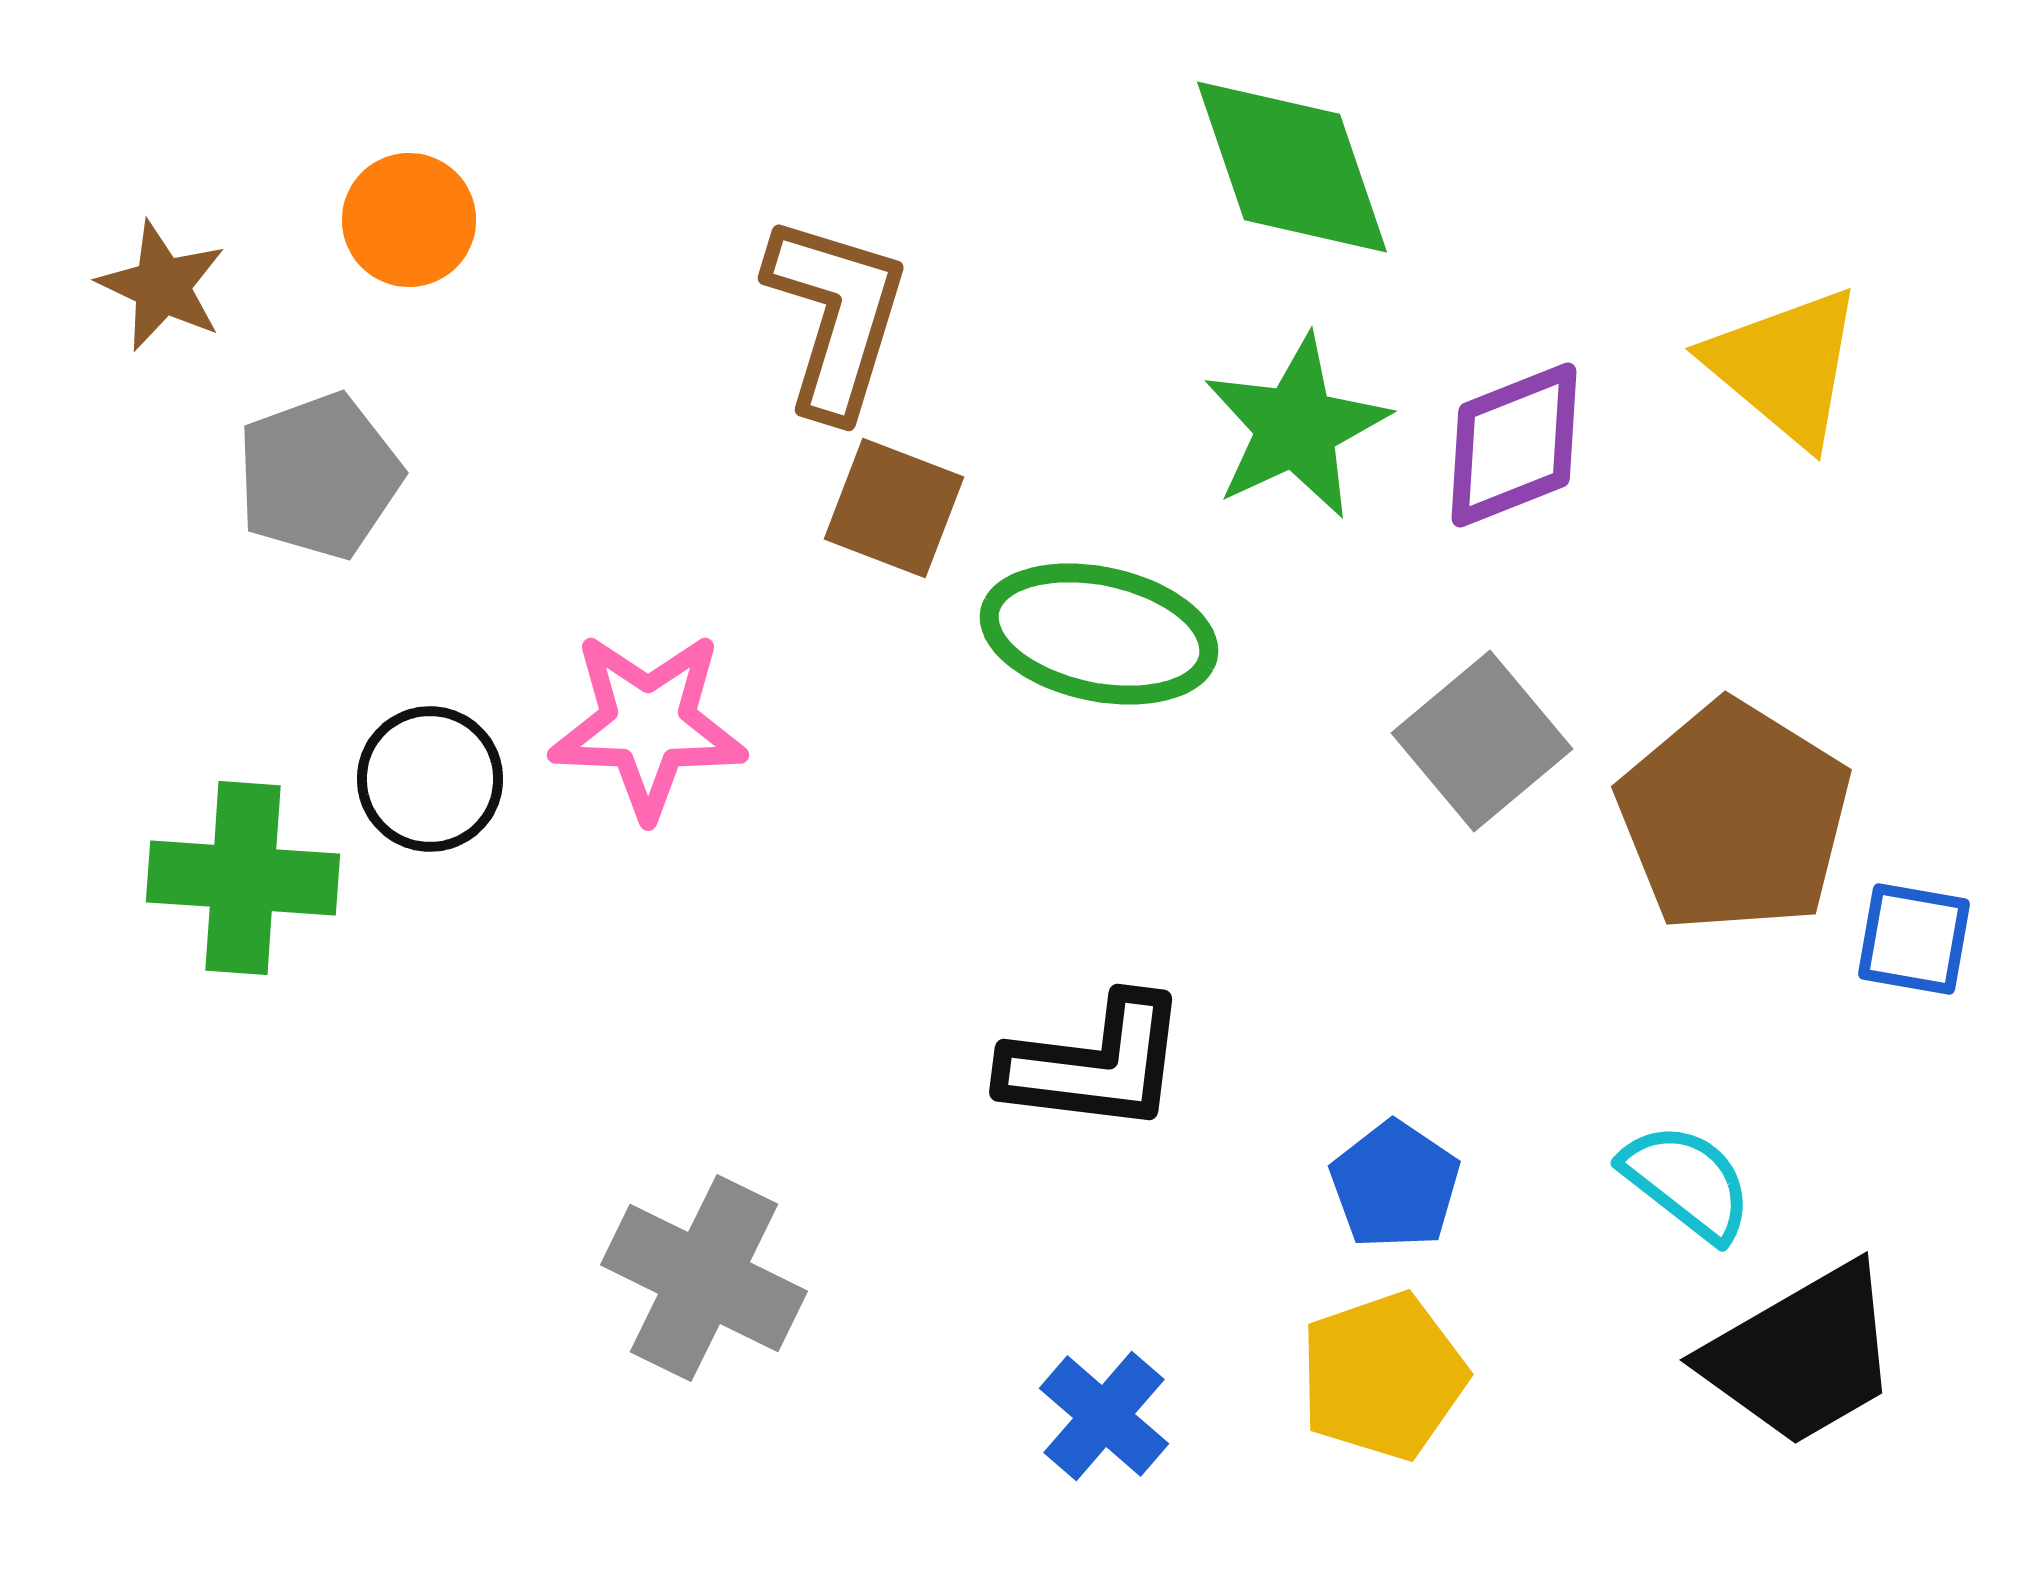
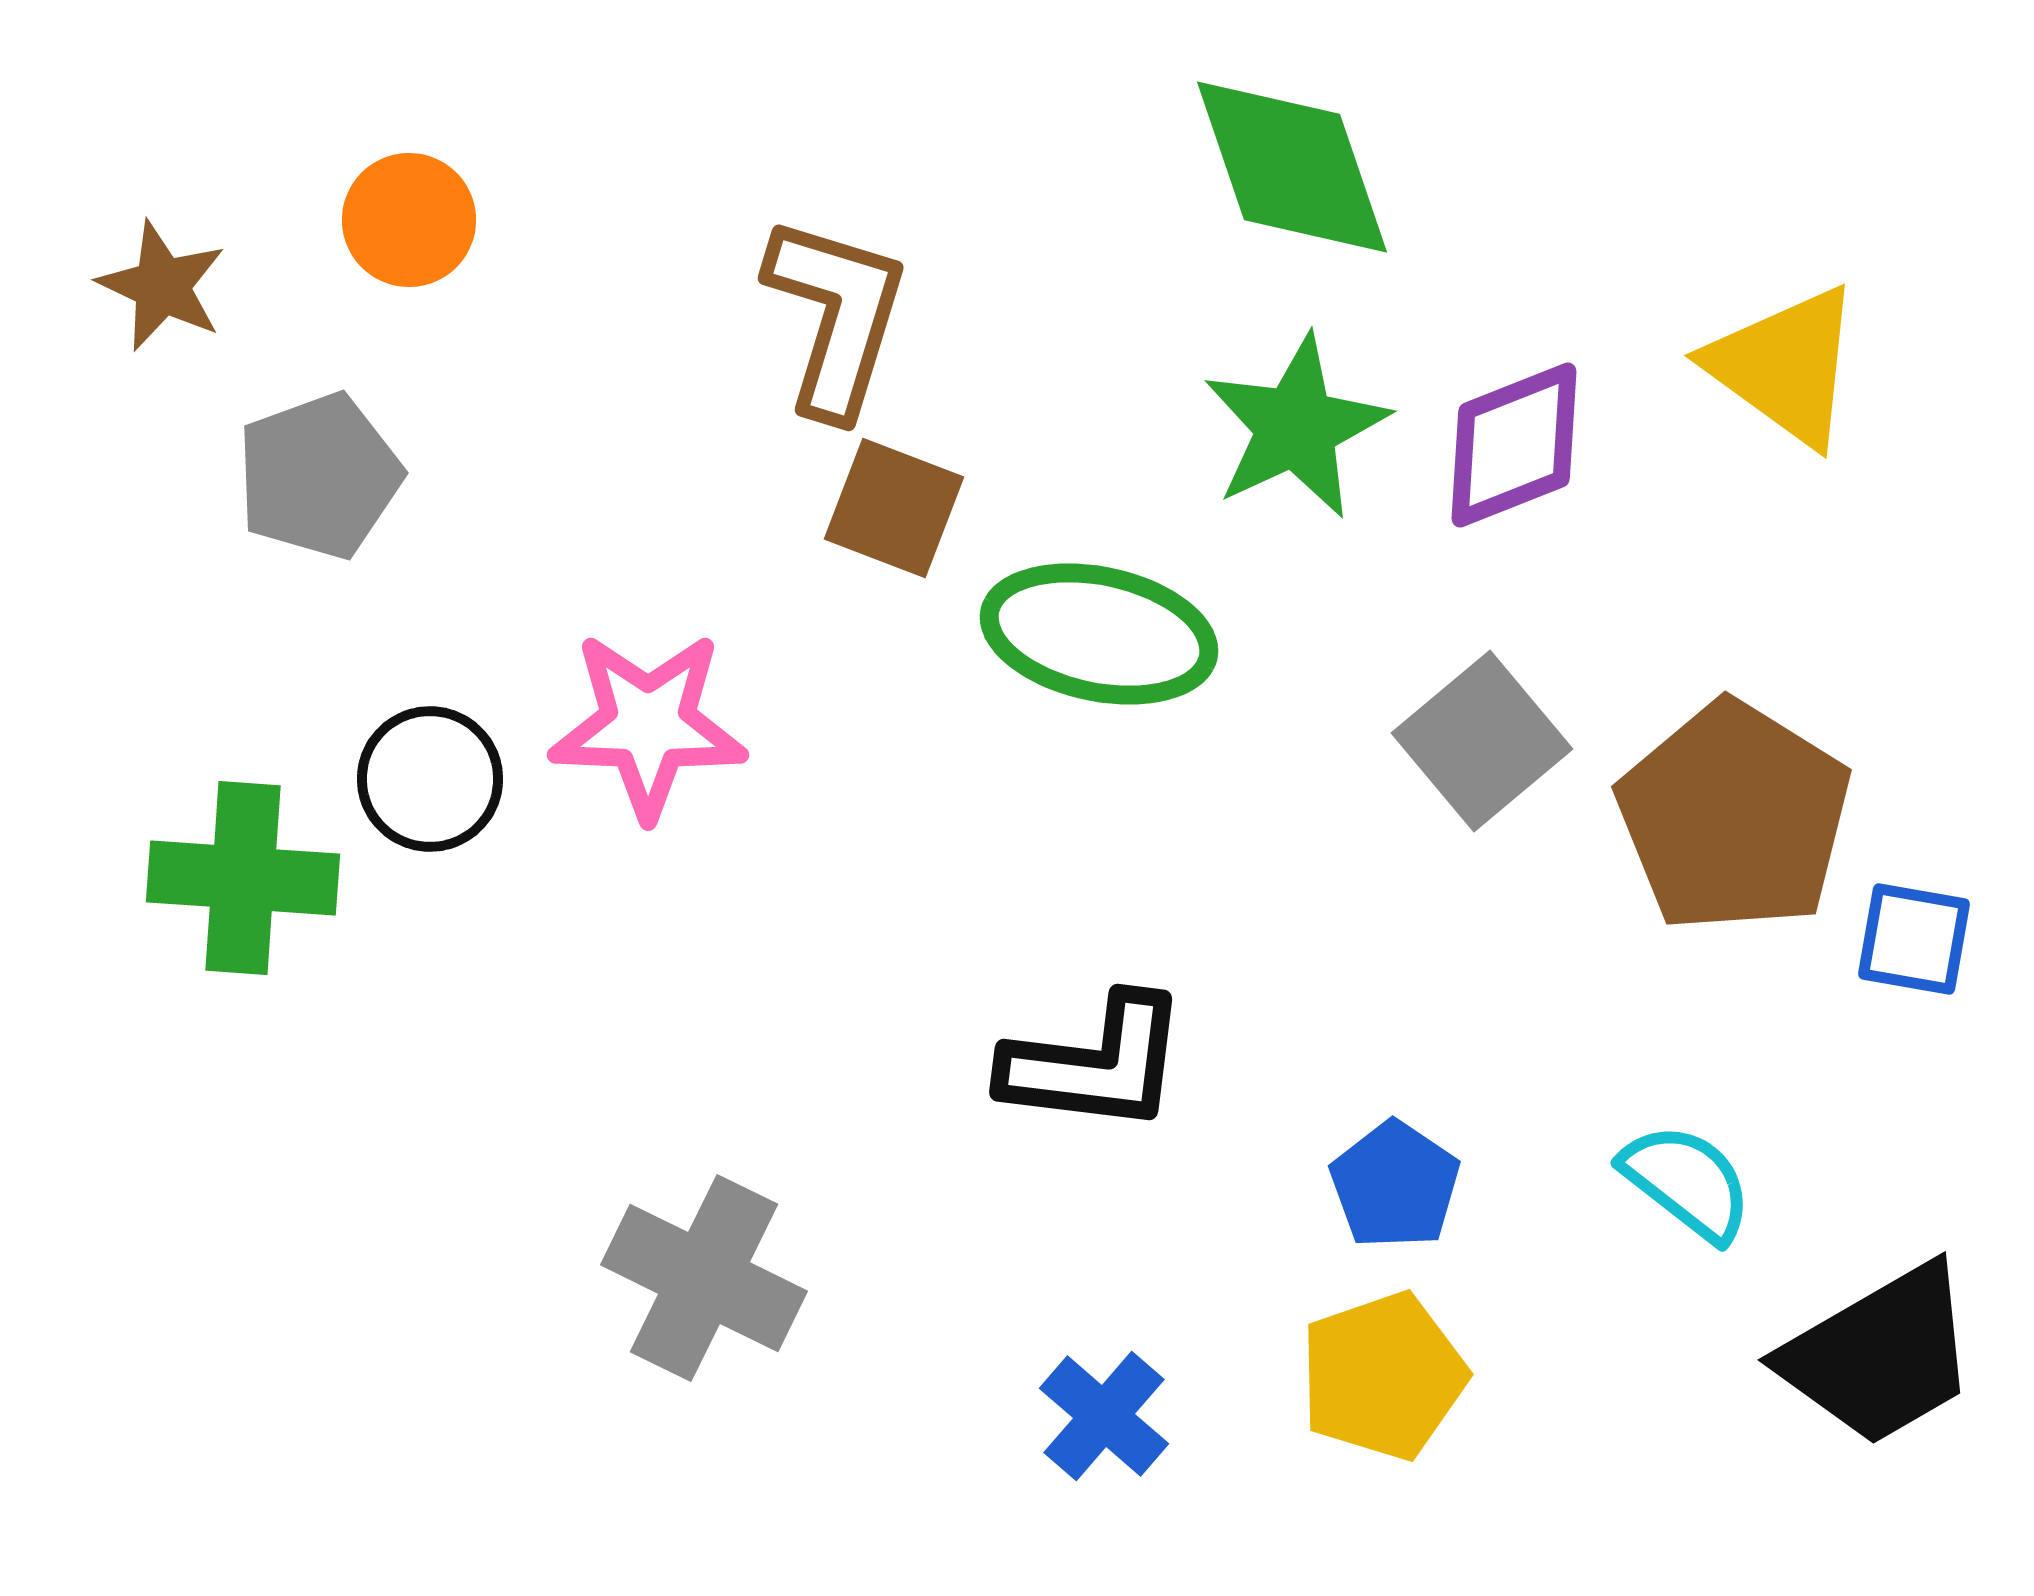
yellow triangle: rotated 4 degrees counterclockwise
black trapezoid: moved 78 px right
